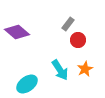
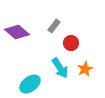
gray rectangle: moved 14 px left, 2 px down
red circle: moved 7 px left, 3 px down
cyan arrow: moved 2 px up
cyan ellipse: moved 3 px right
